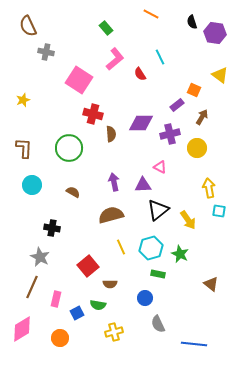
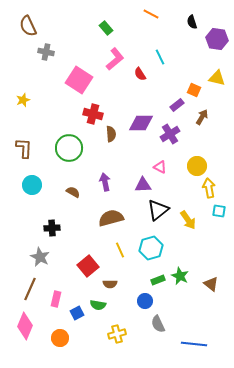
purple hexagon at (215, 33): moved 2 px right, 6 px down
yellow triangle at (220, 75): moved 3 px left, 3 px down; rotated 24 degrees counterclockwise
purple cross at (170, 134): rotated 18 degrees counterclockwise
yellow circle at (197, 148): moved 18 px down
purple arrow at (114, 182): moved 9 px left
brown semicircle at (111, 215): moved 3 px down
black cross at (52, 228): rotated 14 degrees counterclockwise
yellow line at (121, 247): moved 1 px left, 3 px down
green star at (180, 254): moved 22 px down
green rectangle at (158, 274): moved 6 px down; rotated 32 degrees counterclockwise
brown line at (32, 287): moved 2 px left, 2 px down
blue circle at (145, 298): moved 3 px down
pink diamond at (22, 329): moved 3 px right, 3 px up; rotated 36 degrees counterclockwise
yellow cross at (114, 332): moved 3 px right, 2 px down
